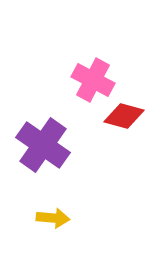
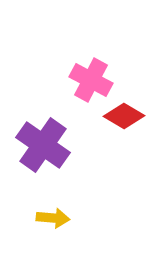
pink cross: moved 2 px left
red diamond: rotated 15 degrees clockwise
